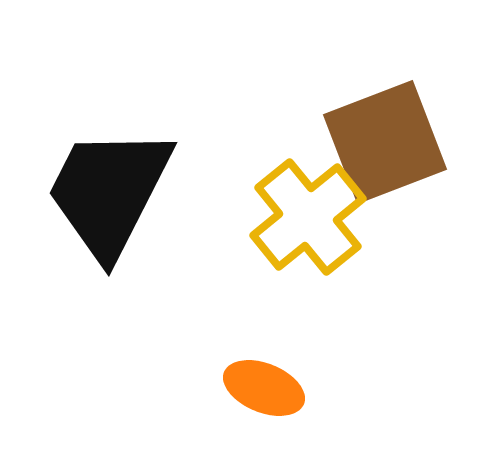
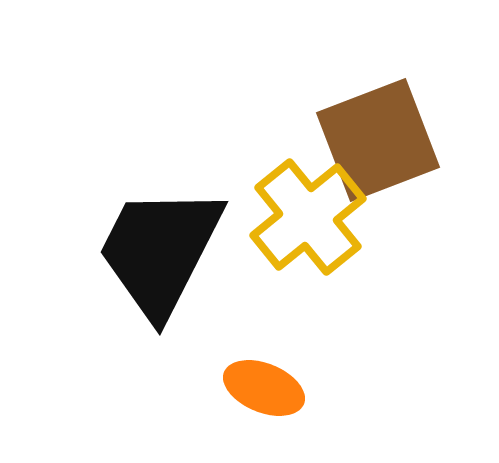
brown square: moved 7 px left, 2 px up
black trapezoid: moved 51 px right, 59 px down
